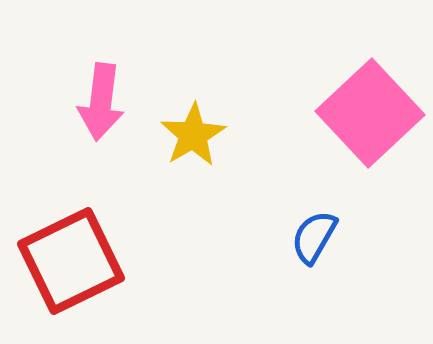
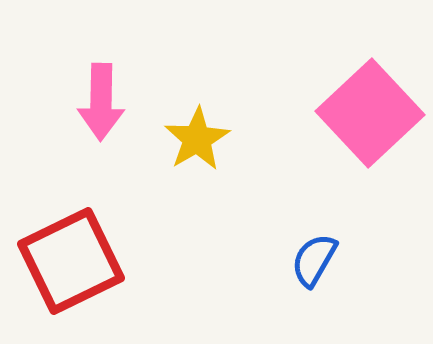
pink arrow: rotated 6 degrees counterclockwise
yellow star: moved 4 px right, 4 px down
blue semicircle: moved 23 px down
